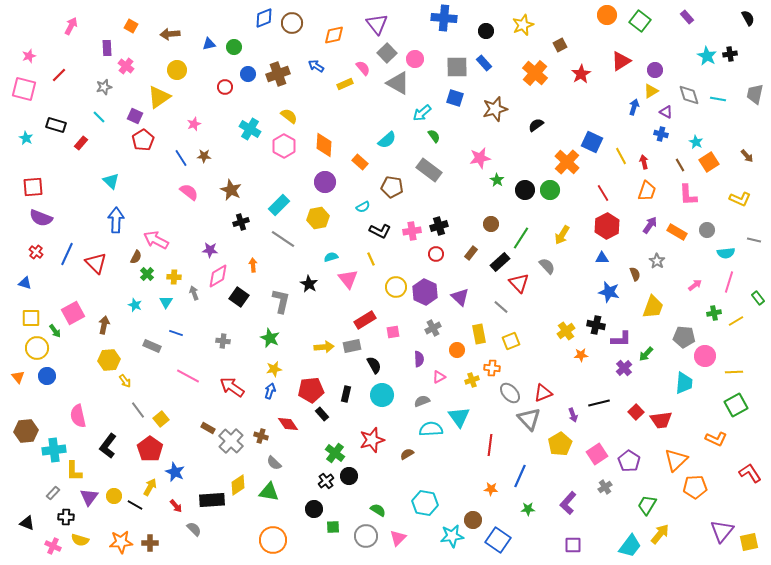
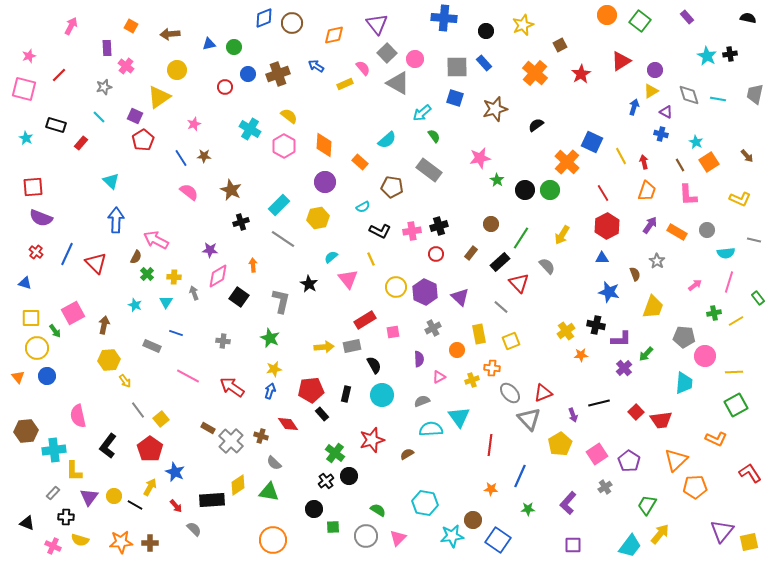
black semicircle at (748, 18): rotated 49 degrees counterclockwise
cyan semicircle at (331, 257): rotated 24 degrees counterclockwise
